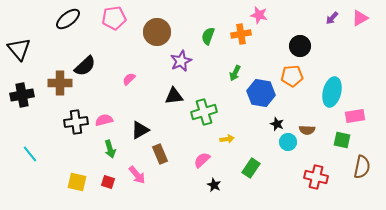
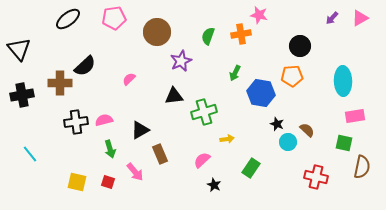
cyan ellipse at (332, 92): moved 11 px right, 11 px up; rotated 16 degrees counterclockwise
brown semicircle at (307, 130): rotated 140 degrees counterclockwise
green square at (342, 140): moved 2 px right, 3 px down
pink arrow at (137, 175): moved 2 px left, 3 px up
